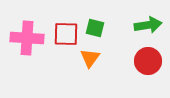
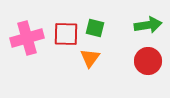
pink cross: rotated 20 degrees counterclockwise
